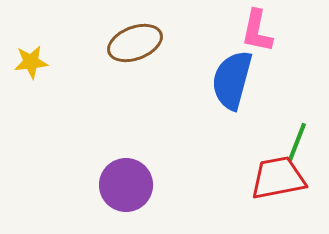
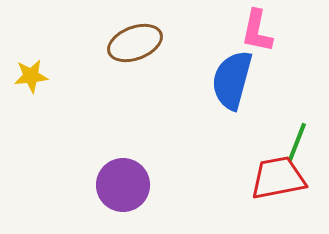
yellow star: moved 14 px down
purple circle: moved 3 px left
